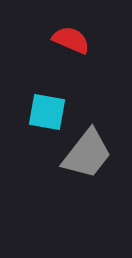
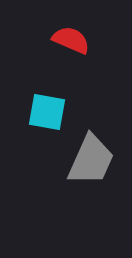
gray trapezoid: moved 4 px right, 6 px down; rotated 14 degrees counterclockwise
